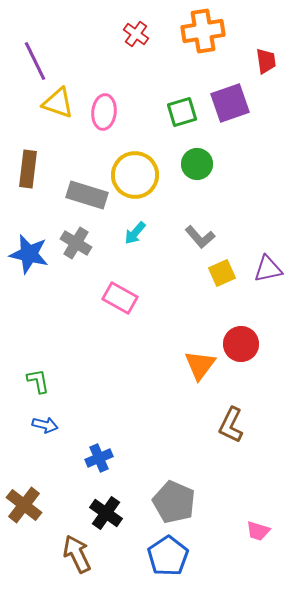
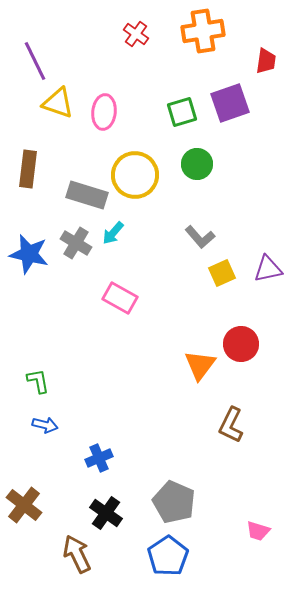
red trapezoid: rotated 16 degrees clockwise
cyan arrow: moved 22 px left
